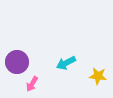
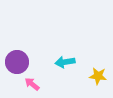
cyan arrow: moved 1 px left, 1 px up; rotated 18 degrees clockwise
pink arrow: rotated 98 degrees clockwise
